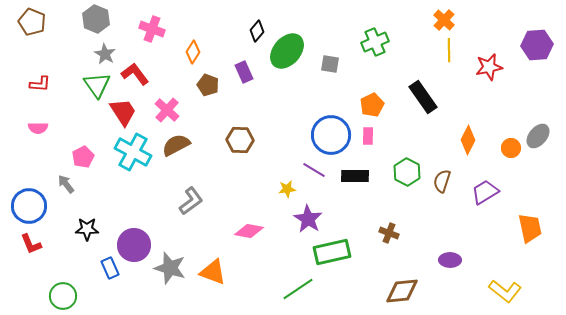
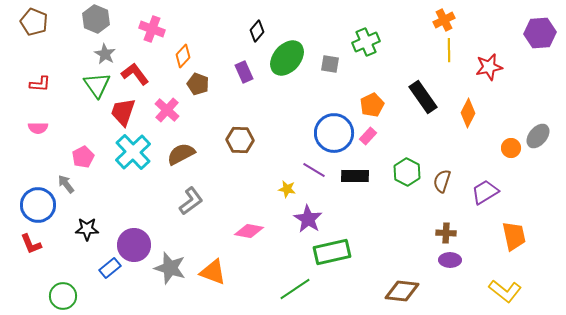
orange cross at (444, 20): rotated 20 degrees clockwise
brown pentagon at (32, 22): moved 2 px right
green cross at (375, 42): moved 9 px left
purple hexagon at (537, 45): moved 3 px right, 12 px up
green ellipse at (287, 51): moved 7 px down
orange diamond at (193, 52): moved 10 px left, 4 px down; rotated 10 degrees clockwise
brown pentagon at (208, 85): moved 10 px left, 1 px up
red trapezoid at (123, 112): rotated 128 degrees counterclockwise
blue circle at (331, 135): moved 3 px right, 2 px up
pink rectangle at (368, 136): rotated 42 degrees clockwise
orange diamond at (468, 140): moved 27 px up
brown semicircle at (176, 145): moved 5 px right, 9 px down
cyan cross at (133, 152): rotated 18 degrees clockwise
yellow star at (287, 189): rotated 18 degrees clockwise
blue circle at (29, 206): moved 9 px right, 1 px up
orange trapezoid at (530, 228): moved 16 px left, 8 px down
brown cross at (389, 233): moved 57 px right; rotated 18 degrees counterclockwise
blue rectangle at (110, 268): rotated 75 degrees clockwise
green line at (298, 289): moved 3 px left
brown diamond at (402, 291): rotated 12 degrees clockwise
